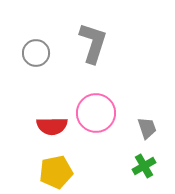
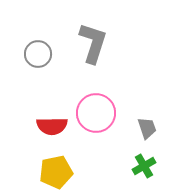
gray circle: moved 2 px right, 1 px down
